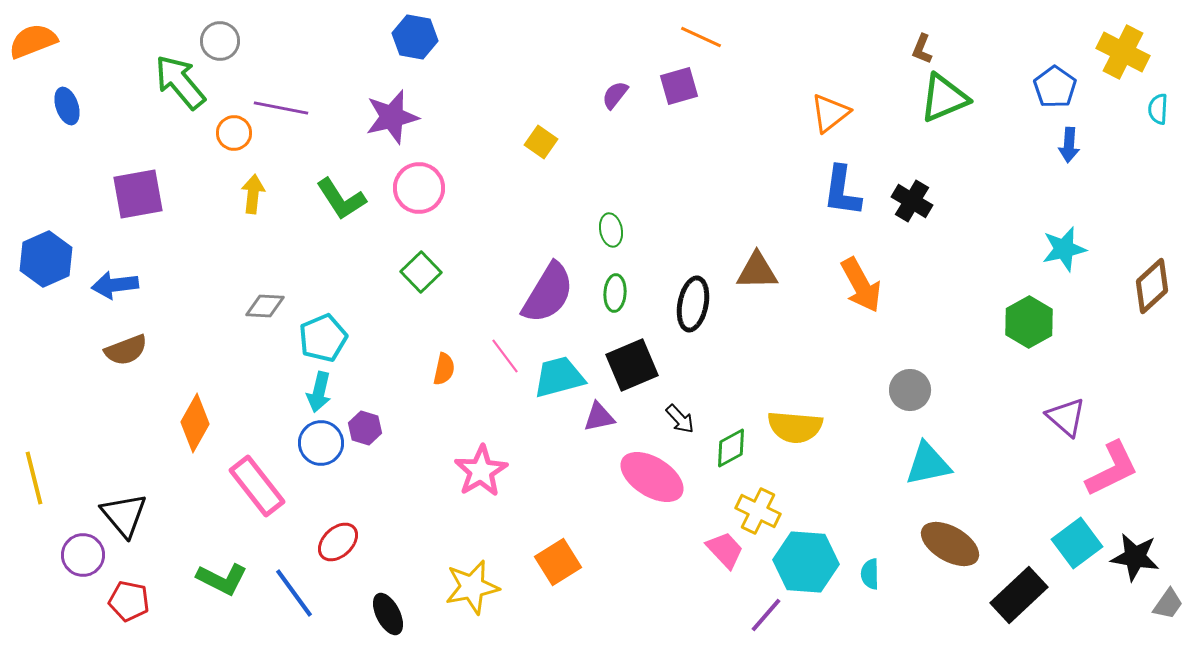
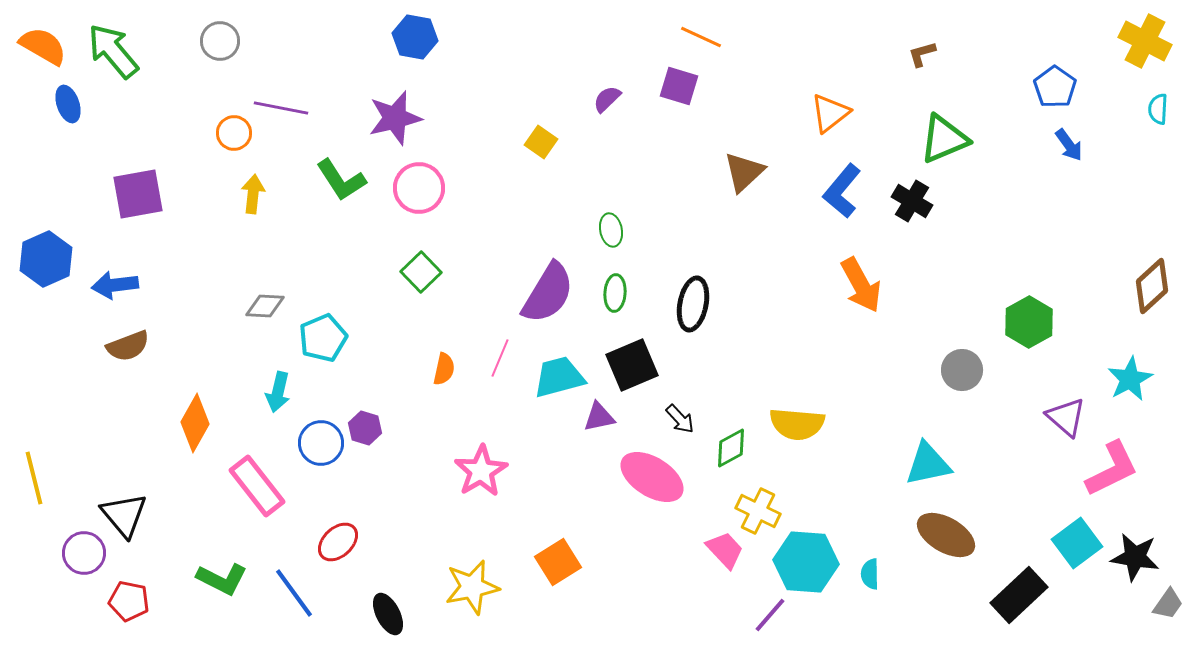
orange semicircle at (33, 41): moved 10 px right, 5 px down; rotated 51 degrees clockwise
brown L-shape at (922, 49): moved 5 px down; rotated 52 degrees clockwise
yellow cross at (1123, 52): moved 22 px right, 11 px up
green arrow at (180, 82): moved 67 px left, 31 px up
purple square at (679, 86): rotated 33 degrees clockwise
purple semicircle at (615, 95): moved 8 px left, 4 px down; rotated 8 degrees clockwise
green triangle at (944, 98): moved 41 px down
blue ellipse at (67, 106): moved 1 px right, 2 px up
purple star at (392, 117): moved 3 px right, 1 px down
blue arrow at (1069, 145): rotated 40 degrees counterclockwise
blue L-shape at (842, 191): rotated 32 degrees clockwise
green L-shape at (341, 199): moved 19 px up
cyan star at (1064, 249): moved 66 px right, 130 px down; rotated 15 degrees counterclockwise
brown triangle at (757, 271): moved 13 px left, 99 px up; rotated 42 degrees counterclockwise
brown semicircle at (126, 350): moved 2 px right, 4 px up
pink line at (505, 356): moved 5 px left, 2 px down; rotated 60 degrees clockwise
gray circle at (910, 390): moved 52 px right, 20 px up
cyan arrow at (319, 392): moved 41 px left
yellow semicircle at (795, 427): moved 2 px right, 3 px up
brown ellipse at (950, 544): moved 4 px left, 9 px up
purple circle at (83, 555): moved 1 px right, 2 px up
purple line at (766, 615): moved 4 px right
